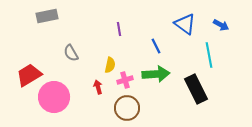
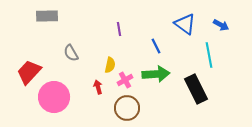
gray rectangle: rotated 10 degrees clockwise
red trapezoid: moved 3 px up; rotated 16 degrees counterclockwise
pink cross: rotated 14 degrees counterclockwise
